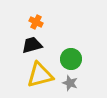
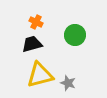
black trapezoid: moved 1 px up
green circle: moved 4 px right, 24 px up
gray star: moved 2 px left
